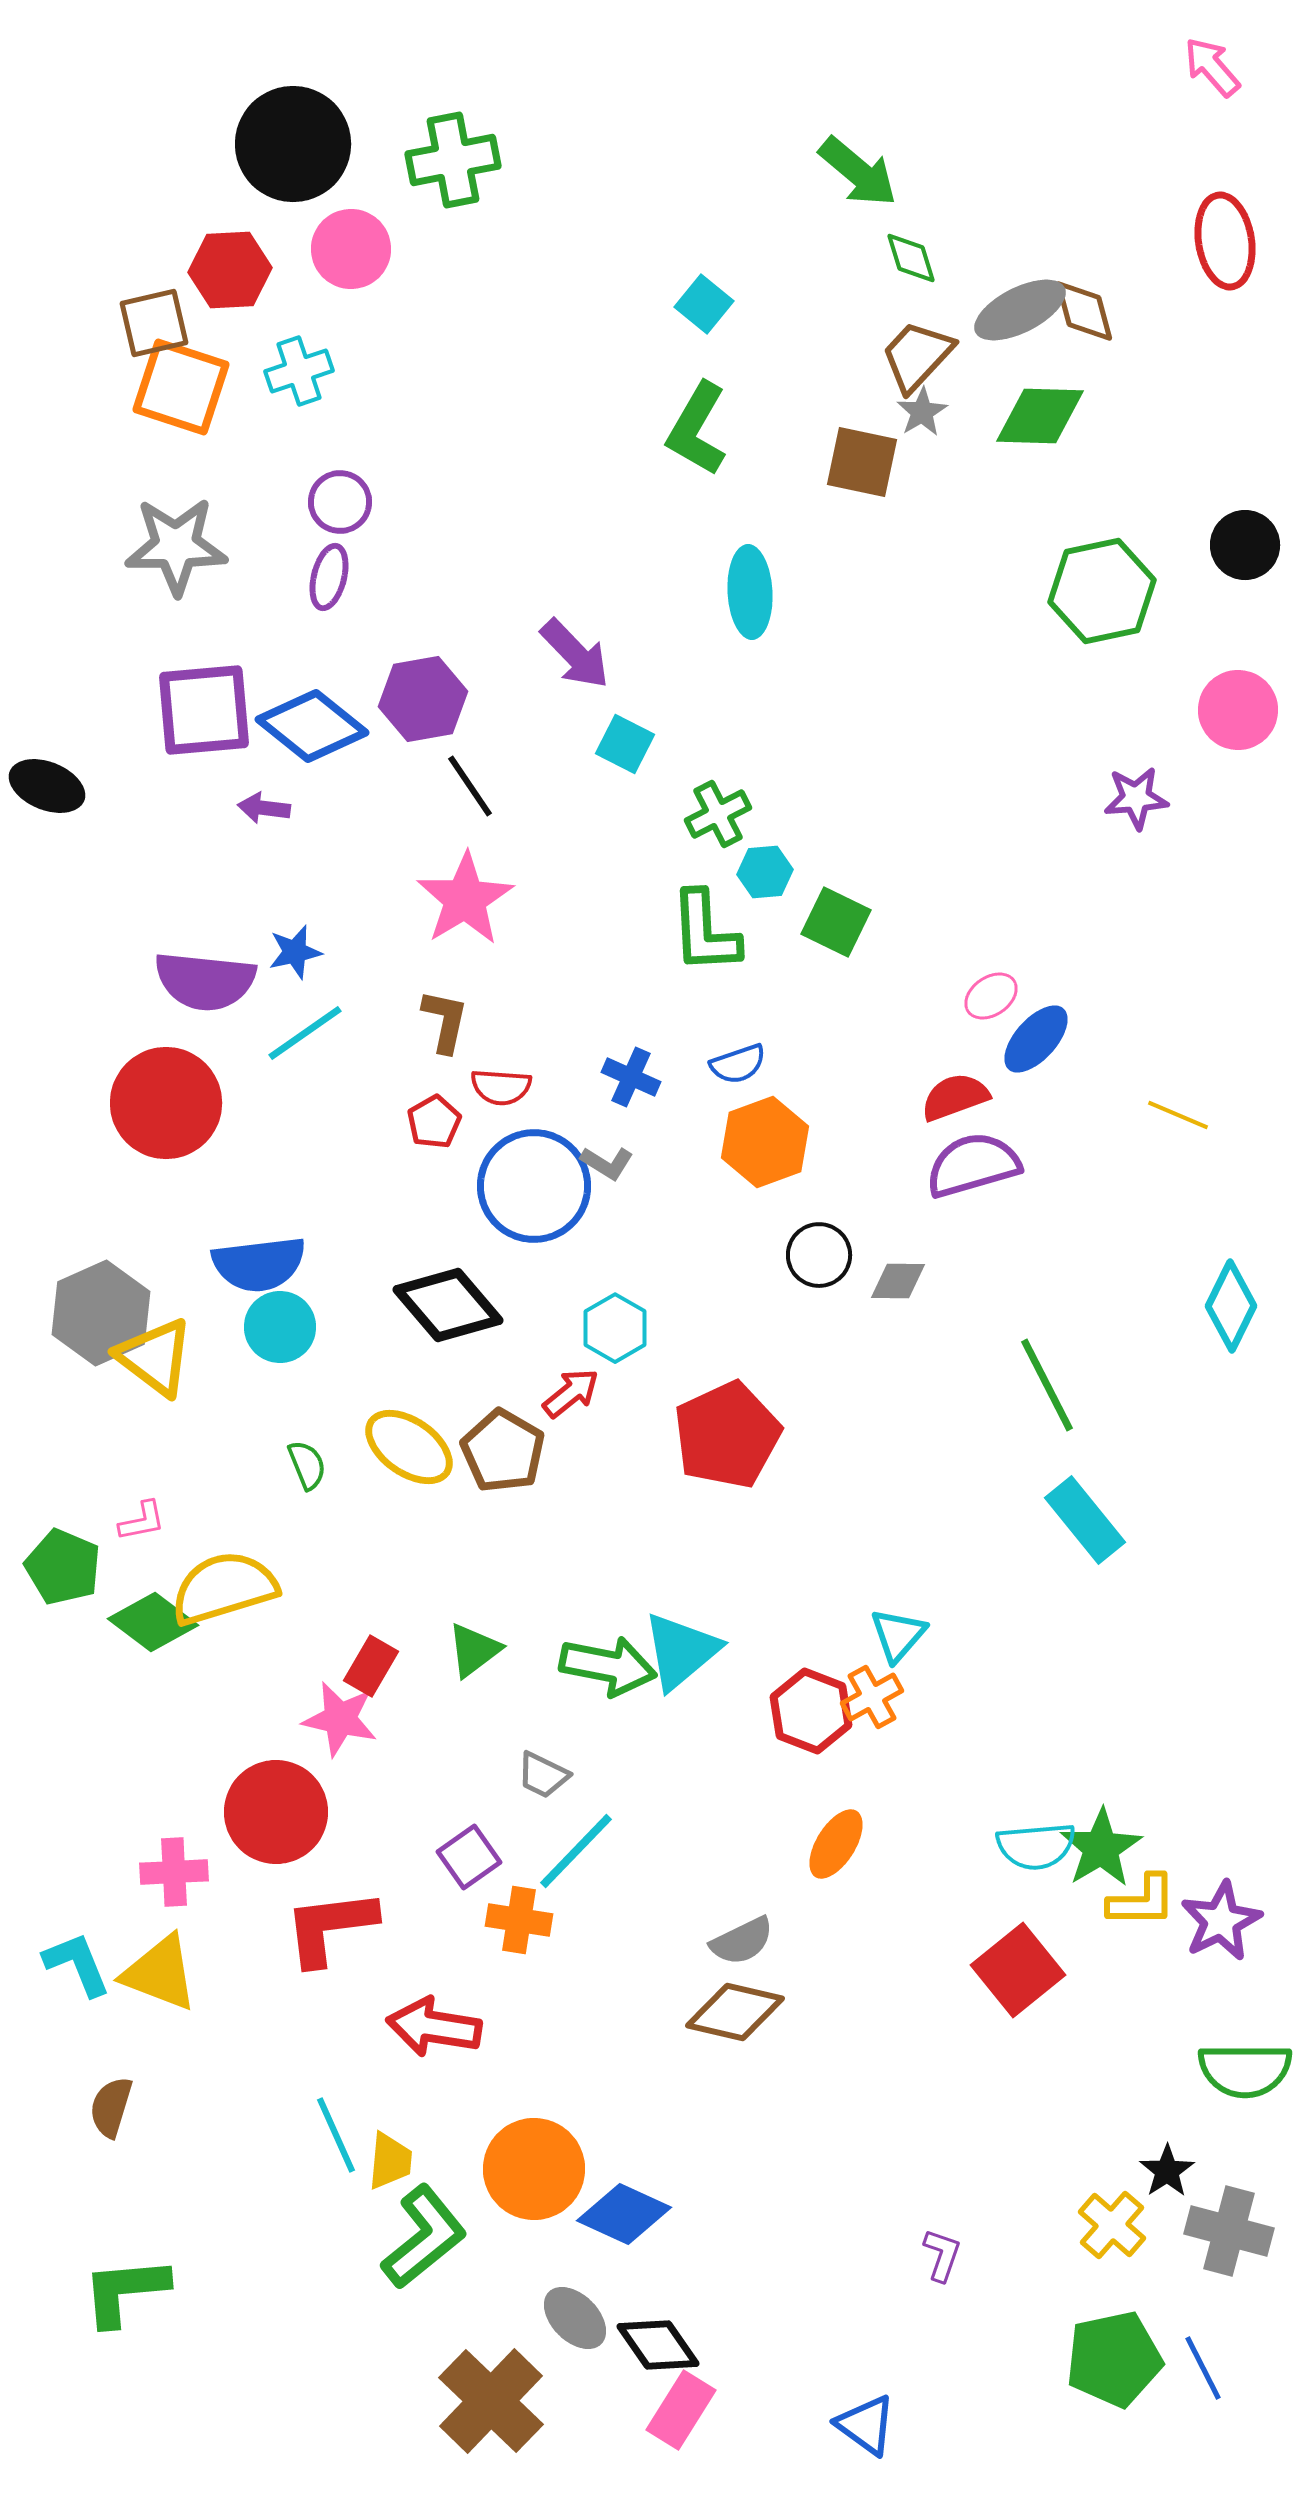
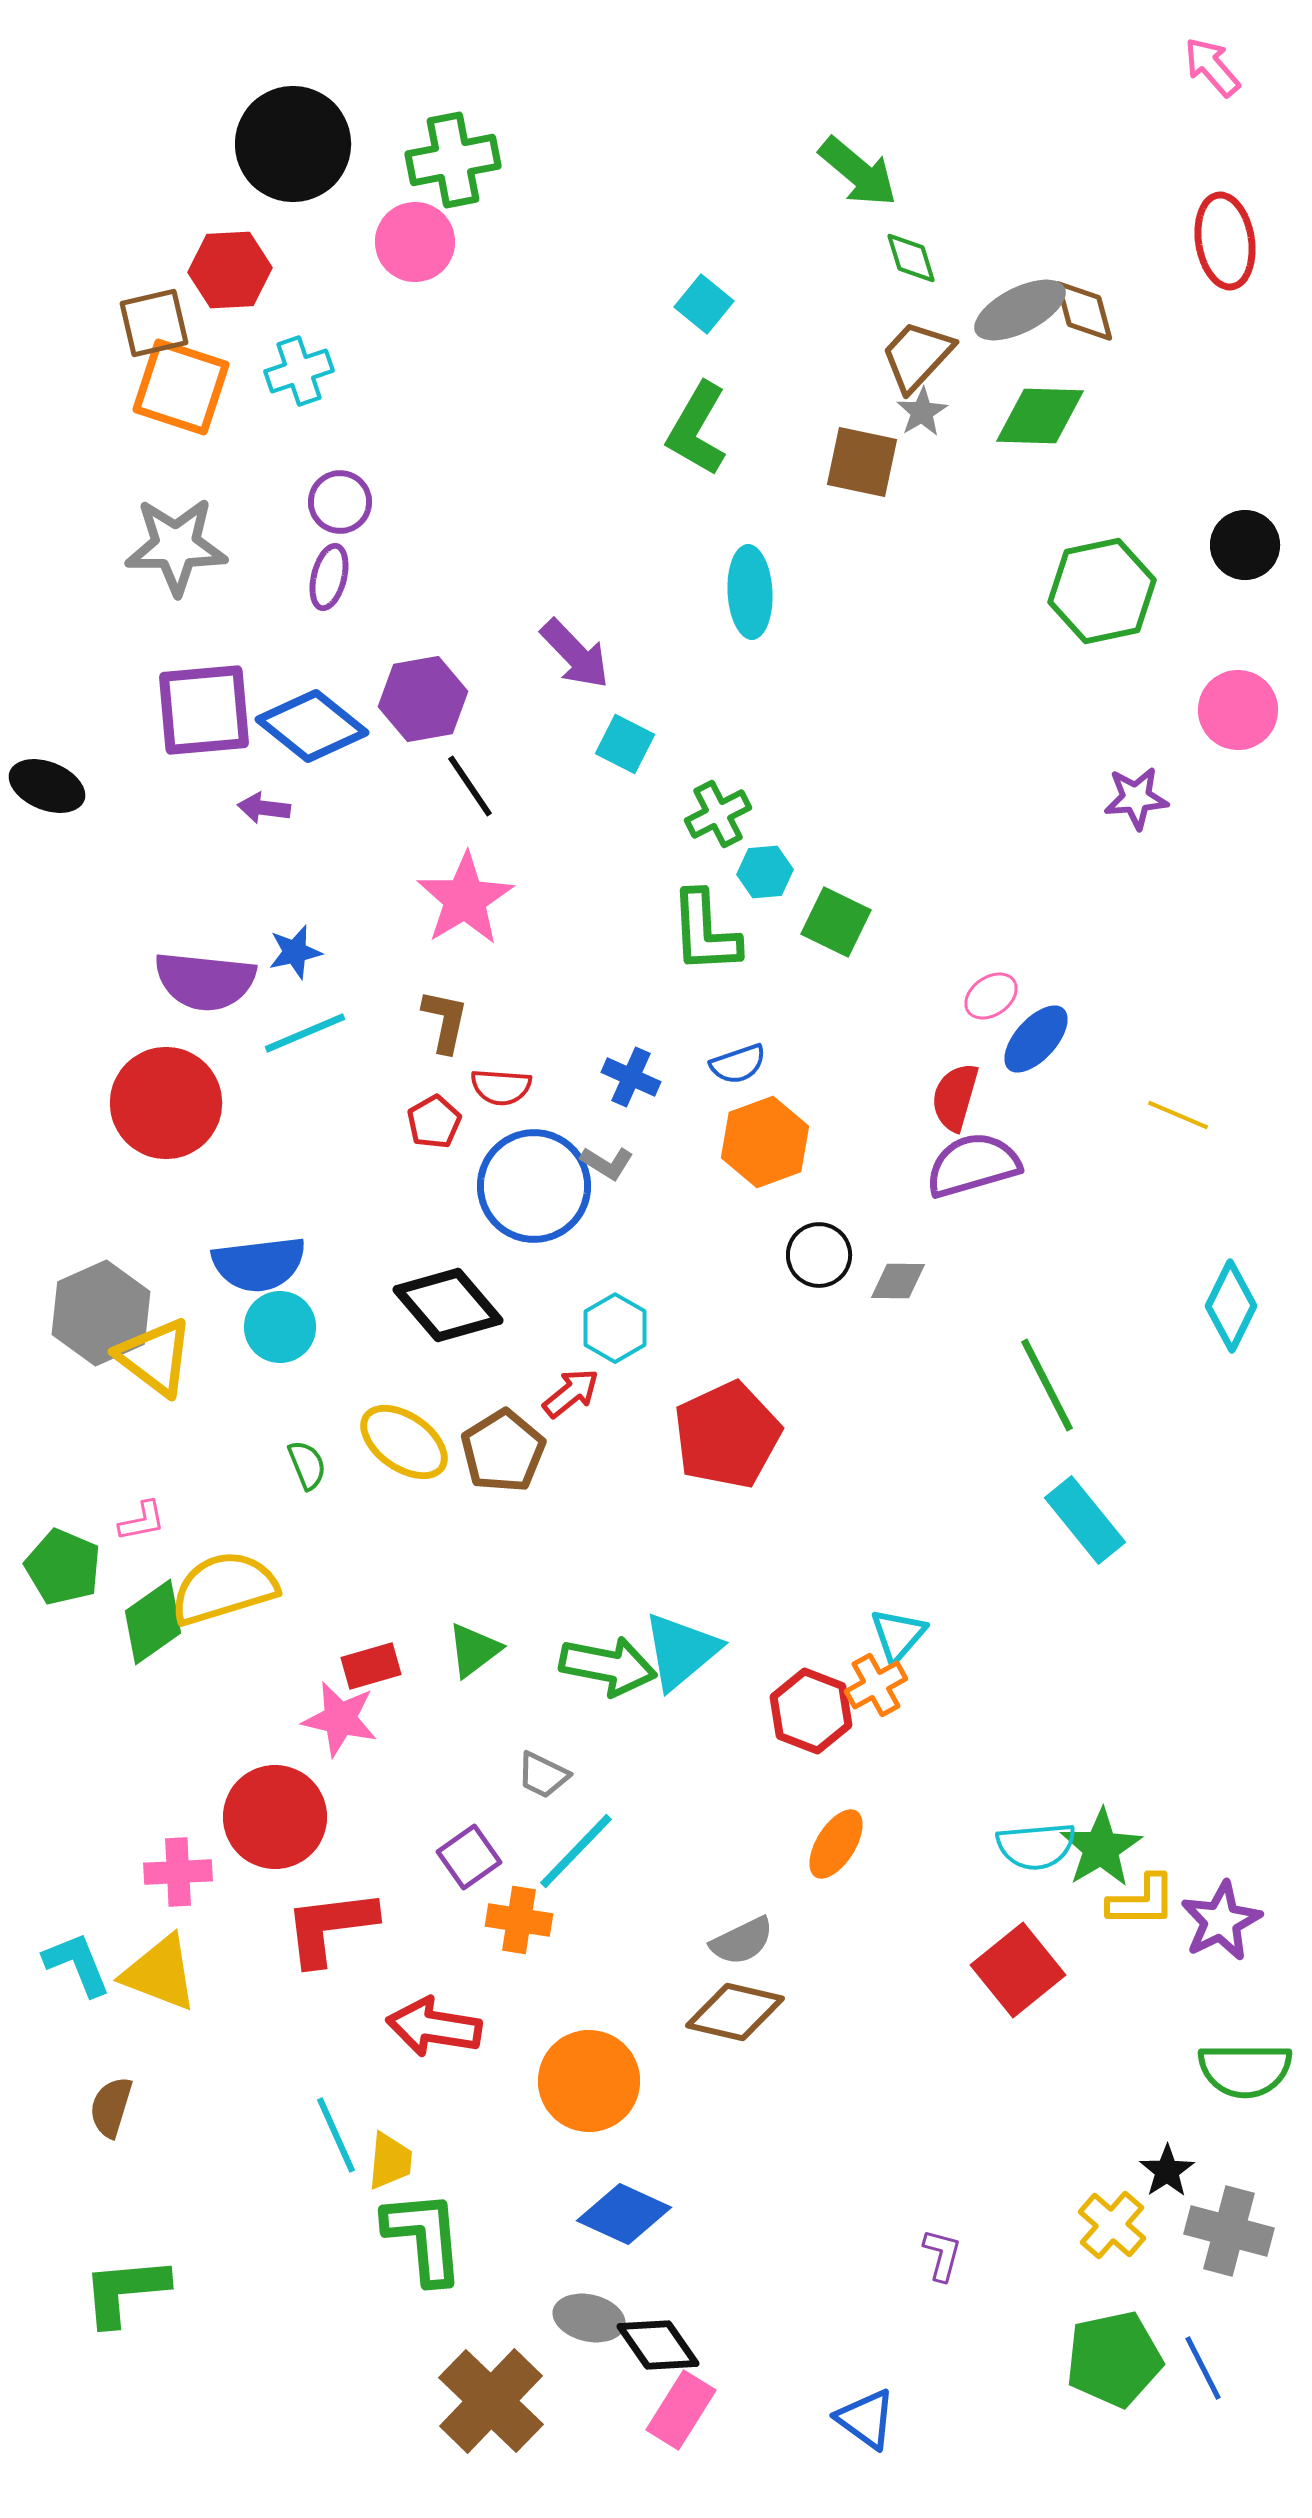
pink circle at (351, 249): moved 64 px right, 7 px up
cyan line at (305, 1033): rotated 12 degrees clockwise
red semicircle at (955, 1097): rotated 54 degrees counterclockwise
yellow ellipse at (409, 1447): moved 5 px left, 5 px up
brown pentagon at (503, 1451): rotated 10 degrees clockwise
green diamond at (153, 1622): rotated 72 degrees counterclockwise
red rectangle at (371, 1666): rotated 44 degrees clockwise
orange cross at (872, 1697): moved 4 px right, 12 px up
red circle at (276, 1812): moved 1 px left, 5 px down
pink cross at (174, 1872): moved 4 px right
orange circle at (534, 2169): moved 55 px right, 88 px up
green L-shape at (424, 2237): rotated 56 degrees counterclockwise
purple L-shape at (942, 2255): rotated 4 degrees counterclockwise
gray ellipse at (575, 2318): moved 14 px right; rotated 32 degrees counterclockwise
blue triangle at (866, 2425): moved 6 px up
